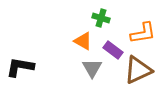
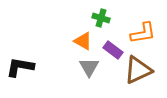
gray triangle: moved 3 px left, 1 px up
